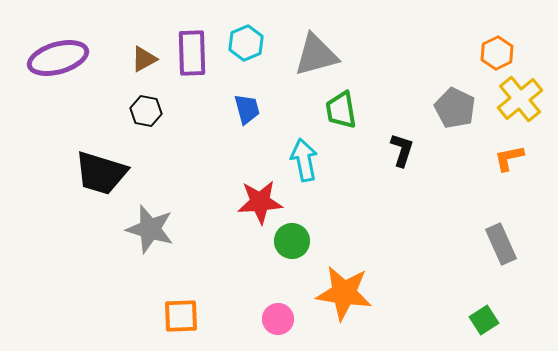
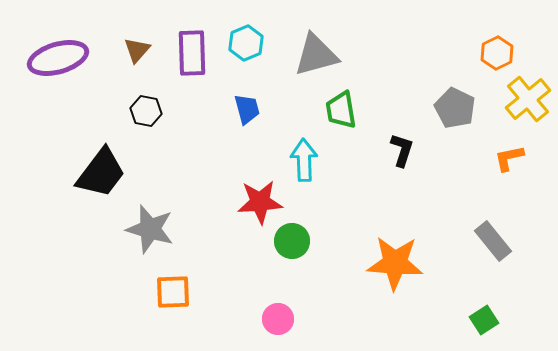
brown triangle: moved 7 px left, 9 px up; rotated 20 degrees counterclockwise
yellow cross: moved 8 px right
cyan arrow: rotated 9 degrees clockwise
black trapezoid: rotated 70 degrees counterclockwise
gray rectangle: moved 8 px left, 3 px up; rotated 15 degrees counterclockwise
orange star: moved 51 px right, 30 px up; rotated 4 degrees counterclockwise
orange square: moved 8 px left, 24 px up
